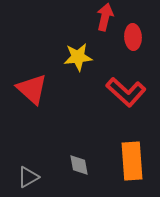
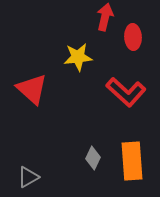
gray diamond: moved 14 px right, 7 px up; rotated 35 degrees clockwise
